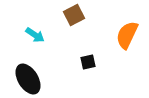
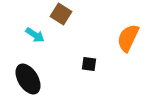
brown square: moved 13 px left, 1 px up; rotated 30 degrees counterclockwise
orange semicircle: moved 1 px right, 3 px down
black square: moved 1 px right, 2 px down; rotated 21 degrees clockwise
